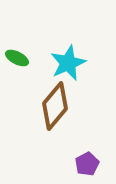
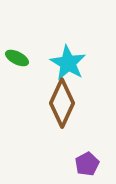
cyan star: rotated 18 degrees counterclockwise
brown diamond: moved 7 px right, 3 px up; rotated 15 degrees counterclockwise
